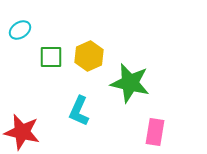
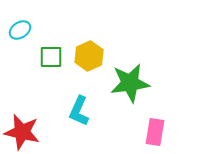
green star: rotated 21 degrees counterclockwise
